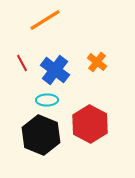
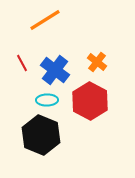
red hexagon: moved 23 px up
